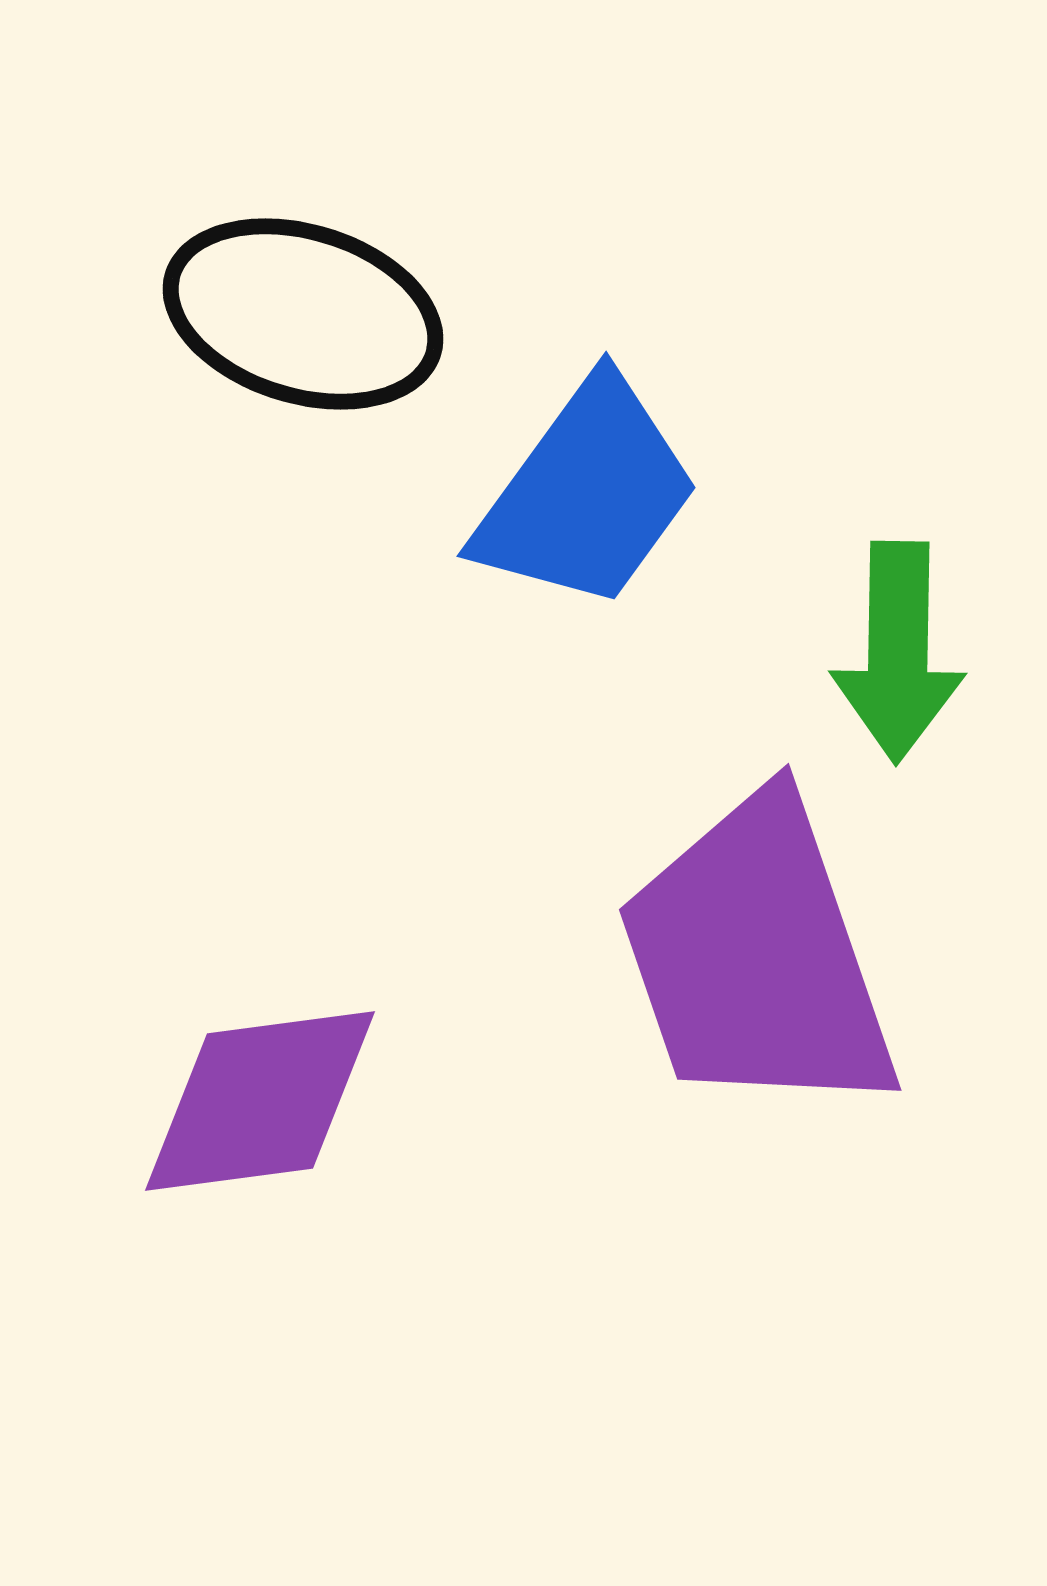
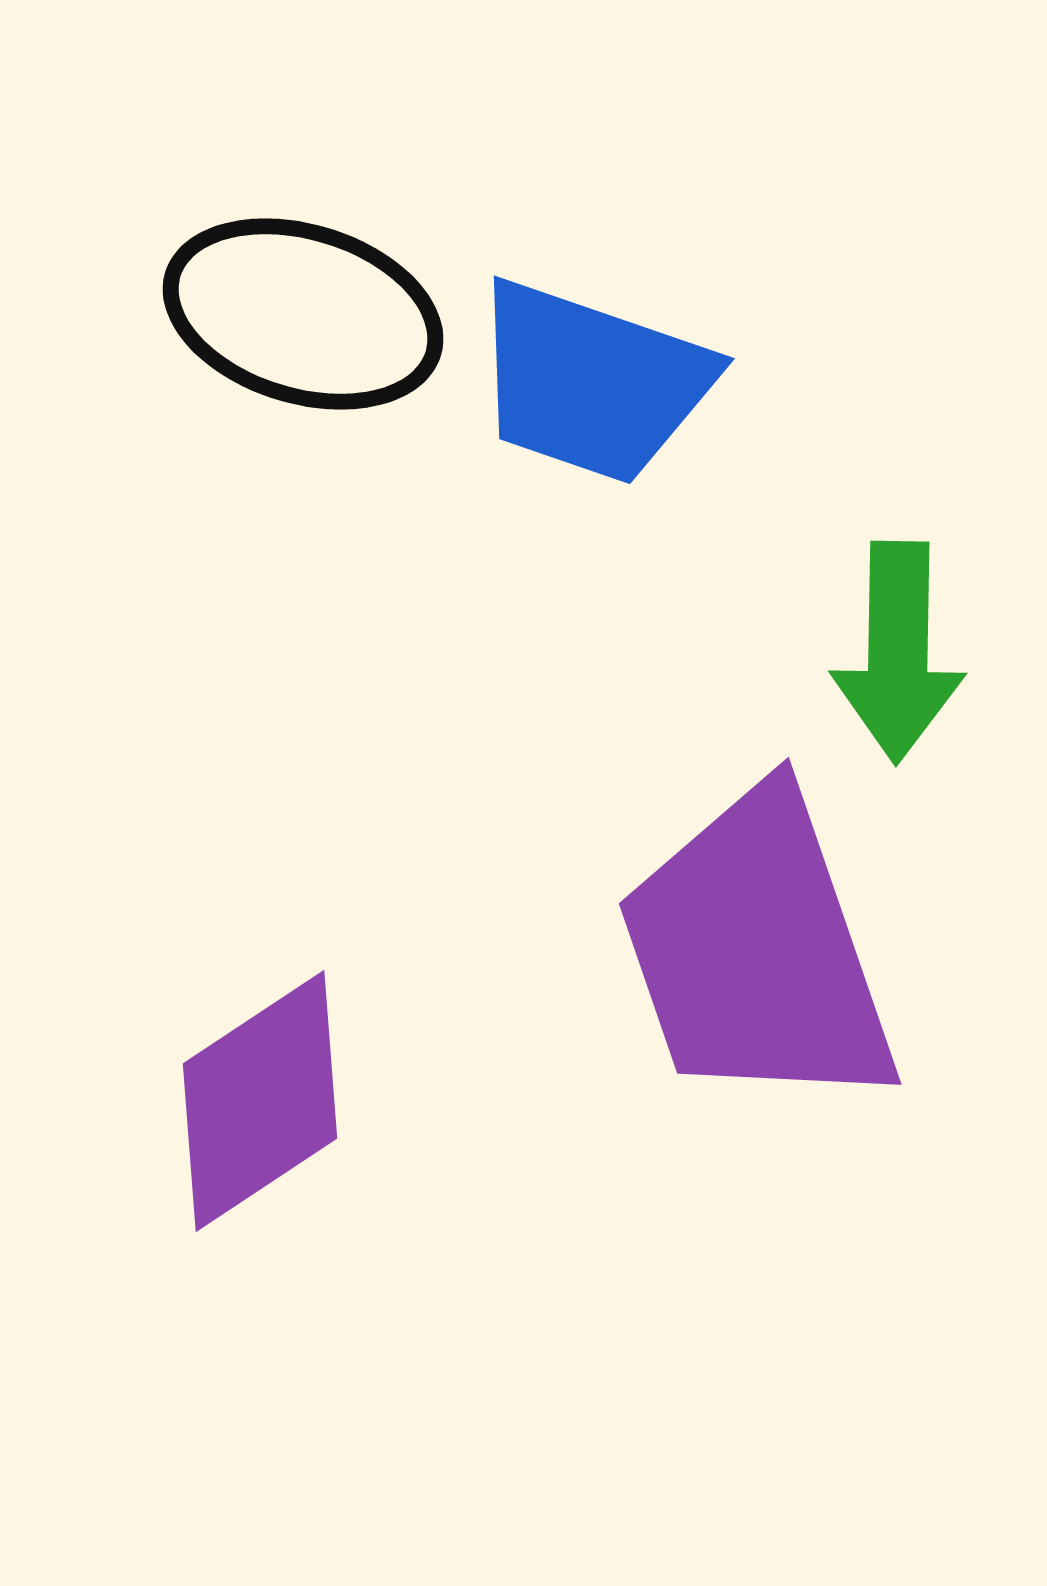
blue trapezoid: moved 5 px right, 112 px up; rotated 73 degrees clockwise
purple trapezoid: moved 6 px up
purple diamond: rotated 26 degrees counterclockwise
